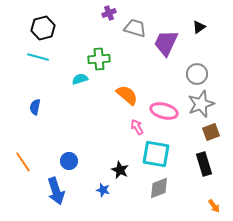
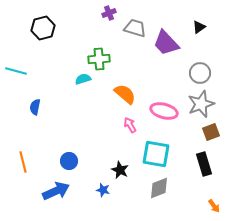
purple trapezoid: rotated 68 degrees counterclockwise
cyan line: moved 22 px left, 14 px down
gray circle: moved 3 px right, 1 px up
cyan semicircle: moved 3 px right
orange semicircle: moved 2 px left, 1 px up
pink arrow: moved 7 px left, 2 px up
orange line: rotated 20 degrees clockwise
blue arrow: rotated 96 degrees counterclockwise
